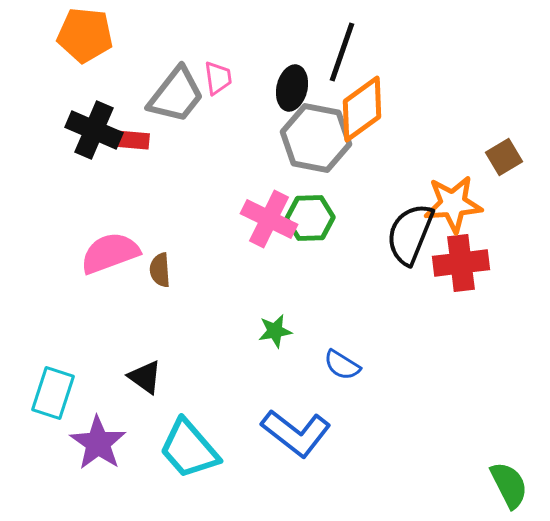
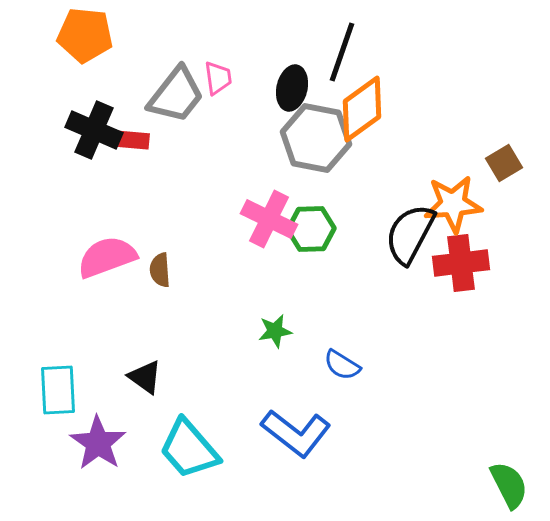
brown square: moved 6 px down
green hexagon: moved 1 px right, 11 px down
black semicircle: rotated 6 degrees clockwise
pink semicircle: moved 3 px left, 4 px down
cyan rectangle: moved 5 px right, 3 px up; rotated 21 degrees counterclockwise
